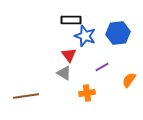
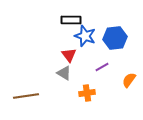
blue hexagon: moved 3 px left, 5 px down
